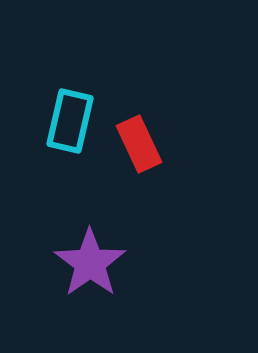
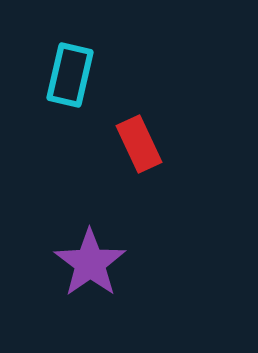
cyan rectangle: moved 46 px up
